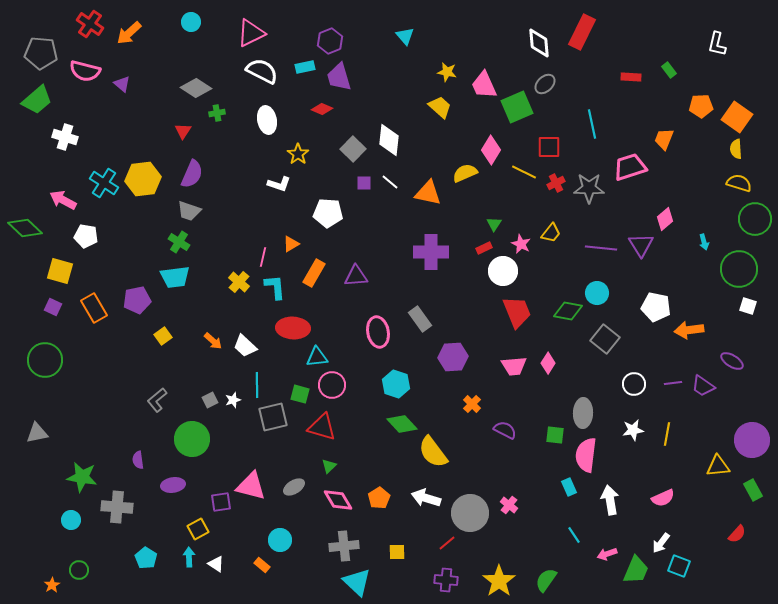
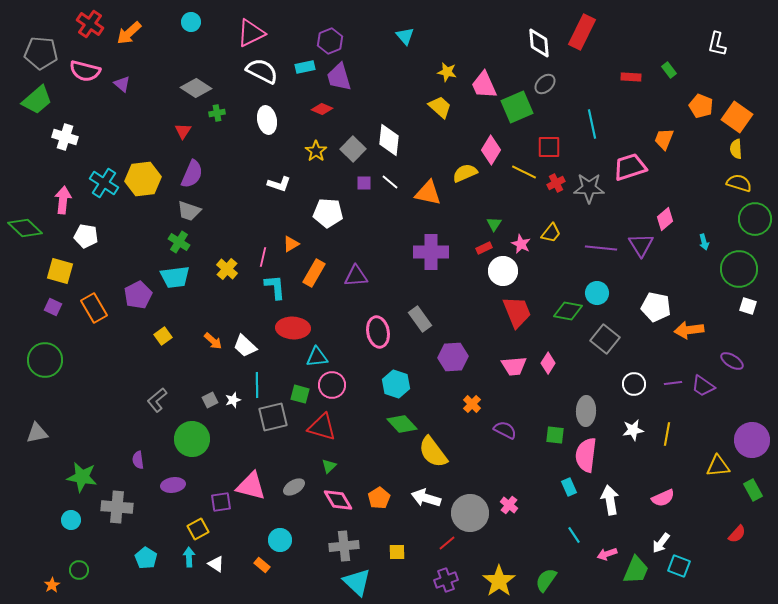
orange pentagon at (701, 106): rotated 25 degrees clockwise
yellow star at (298, 154): moved 18 px right, 3 px up
pink arrow at (63, 200): rotated 68 degrees clockwise
yellow cross at (239, 282): moved 12 px left, 13 px up
purple pentagon at (137, 300): moved 1 px right, 5 px up; rotated 16 degrees counterclockwise
gray ellipse at (583, 413): moved 3 px right, 2 px up
purple cross at (446, 580): rotated 25 degrees counterclockwise
